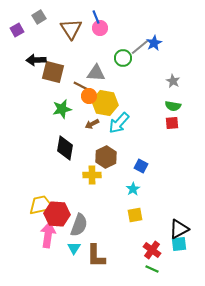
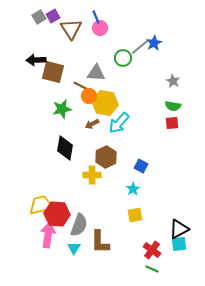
purple square: moved 36 px right, 14 px up
brown L-shape: moved 4 px right, 14 px up
